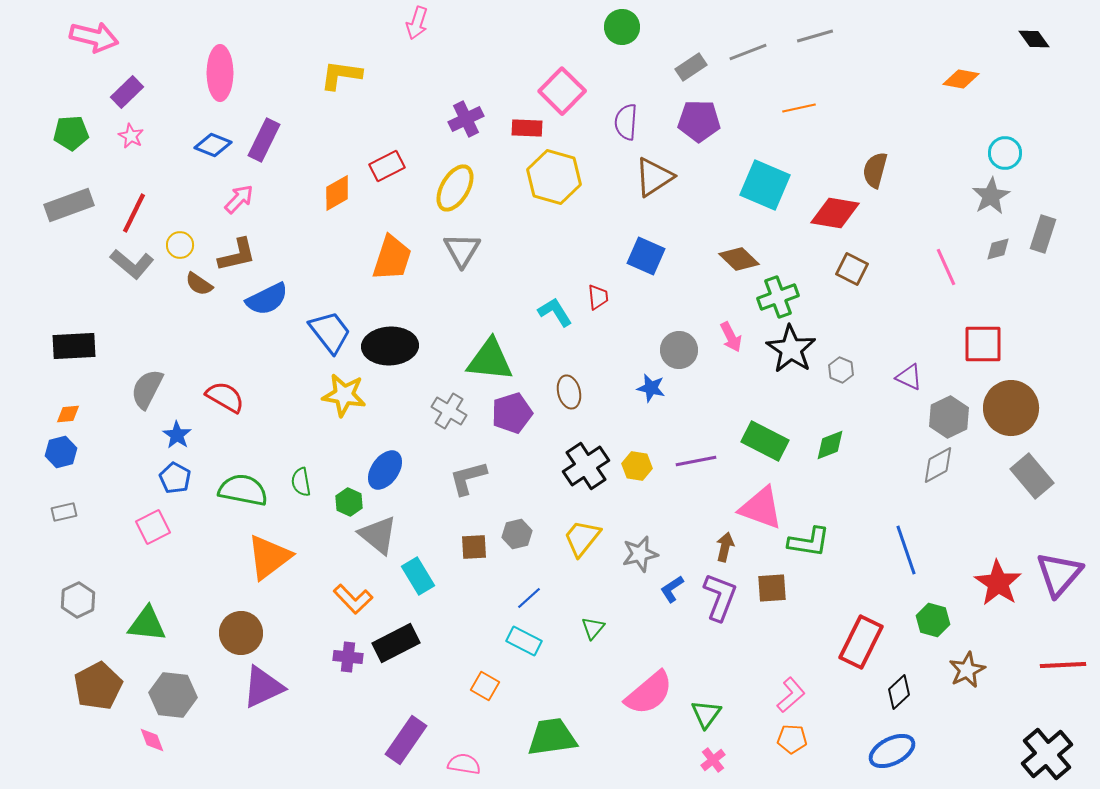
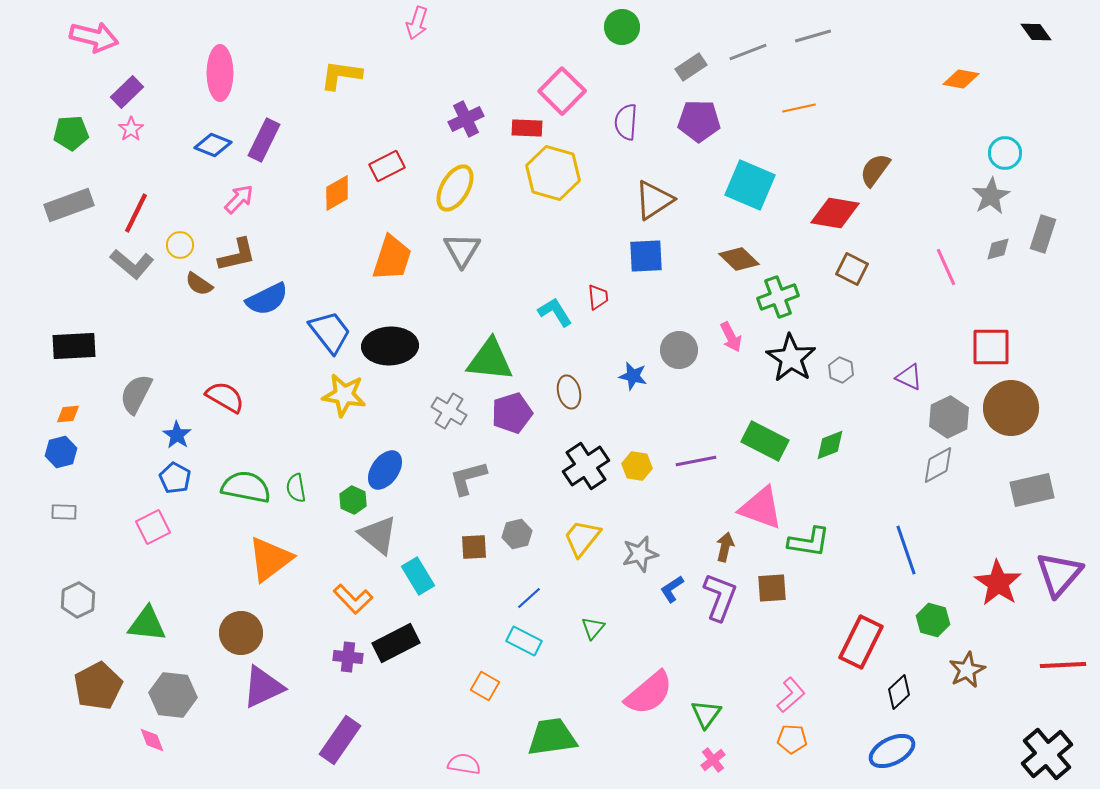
gray line at (815, 36): moved 2 px left
black diamond at (1034, 39): moved 2 px right, 7 px up
pink star at (131, 136): moved 7 px up; rotated 10 degrees clockwise
brown semicircle at (875, 170): rotated 21 degrees clockwise
yellow hexagon at (554, 177): moved 1 px left, 4 px up
brown triangle at (654, 177): moved 23 px down
cyan square at (765, 185): moved 15 px left
red line at (134, 213): moved 2 px right
blue square at (646, 256): rotated 27 degrees counterclockwise
red square at (983, 344): moved 8 px right, 3 px down
black star at (791, 349): moved 9 px down
blue star at (651, 388): moved 18 px left, 12 px up
gray semicircle at (147, 389): moved 11 px left, 5 px down
gray rectangle at (1032, 476): moved 14 px down; rotated 63 degrees counterclockwise
green semicircle at (301, 482): moved 5 px left, 6 px down
green semicircle at (243, 490): moved 3 px right, 3 px up
green hexagon at (349, 502): moved 4 px right, 2 px up
gray rectangle at (64, 512): rotated 15 degrees clockwise
orange triangle at (269, 557): moved 1 px right, 2 px down
purple rectangle at (406, 740): moved 66 px left
